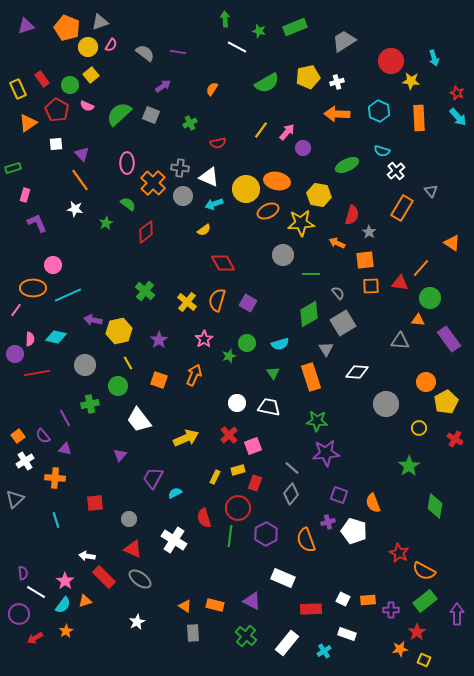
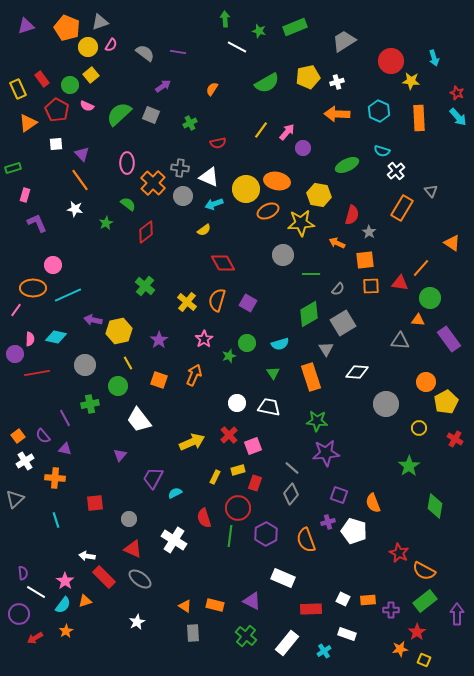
green cross at (145, 291): moved 5 px up
gray semicircle at (338, 293): moved 4 px up; rotated 80 degrees clockwise
yellow arrow at (186, 438): moved 6 px right, 4 px down
